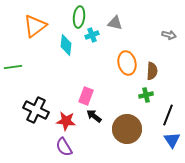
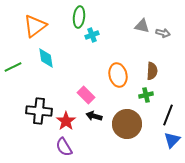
gray triangle: moved 27 px right, 3 px down
gray arrow: moved 6 px left, 2 px up
cyan diamond: moved 20 px left, 13 px down; rotated 15 degrees counterclockwise
orange ellipse: moved 9 px left, 12 px down
green line: rotated 18 degrees counterclockwise
pink rectangle: moved 1 px up; rotated 66 degrees counterclockwise
black cross: moved 3 px right, 1 px down; rotated 20 degrees counterclockwise
black arrow: rotated 21 degrees counterclockwise
red star: rotated 30 degrees clockwise
brown circle: moved 5 px up
blue triangle: rotated 18 degrees clockwise
